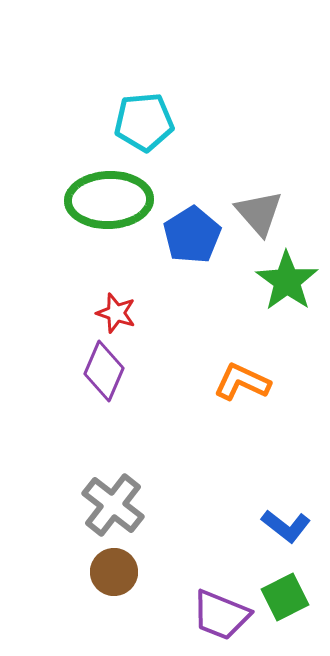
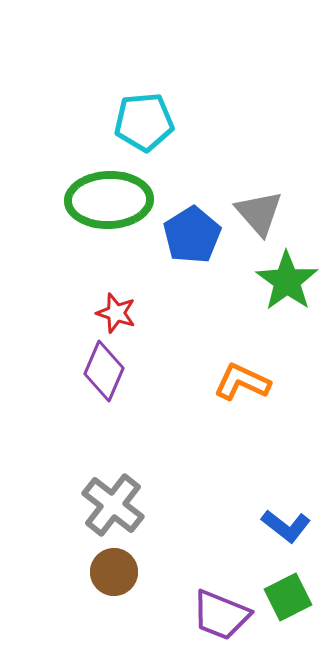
green square: moved 3 px right
